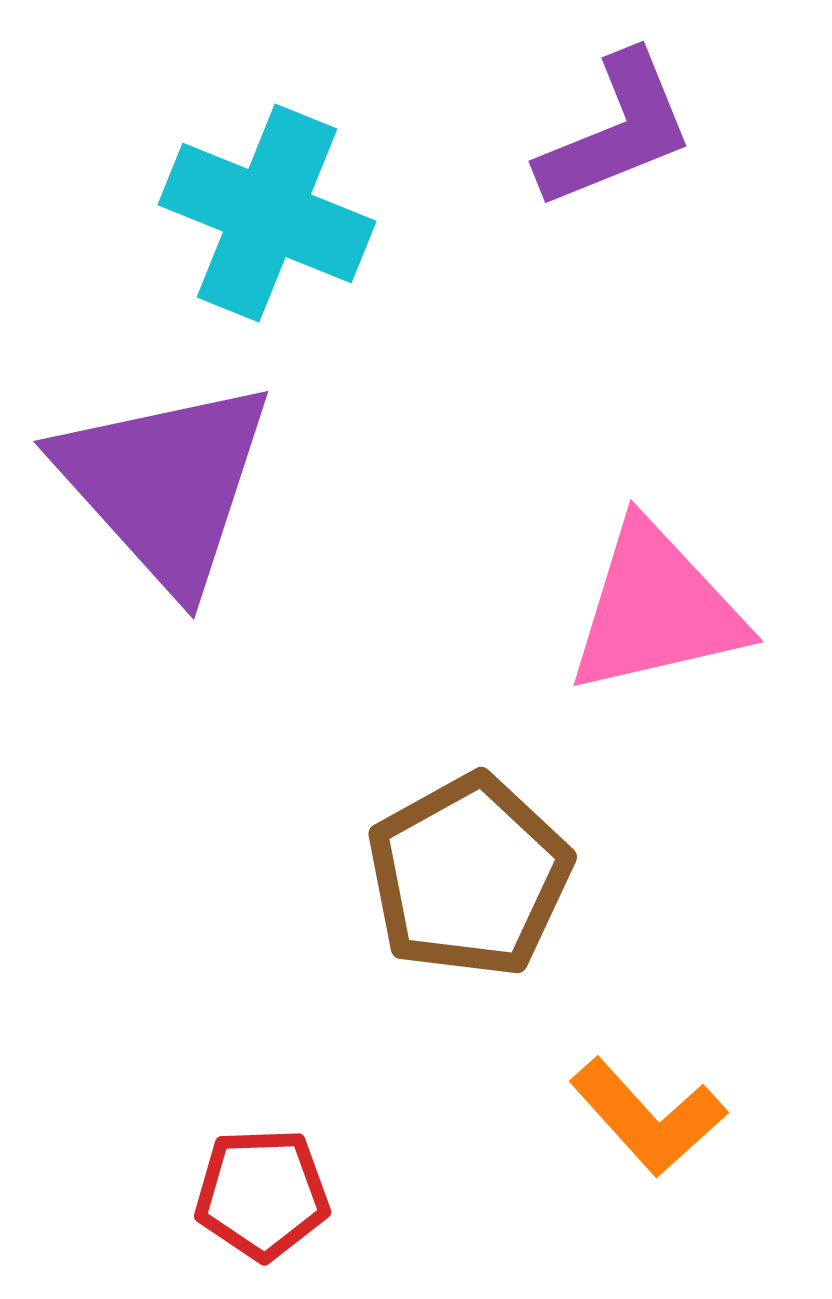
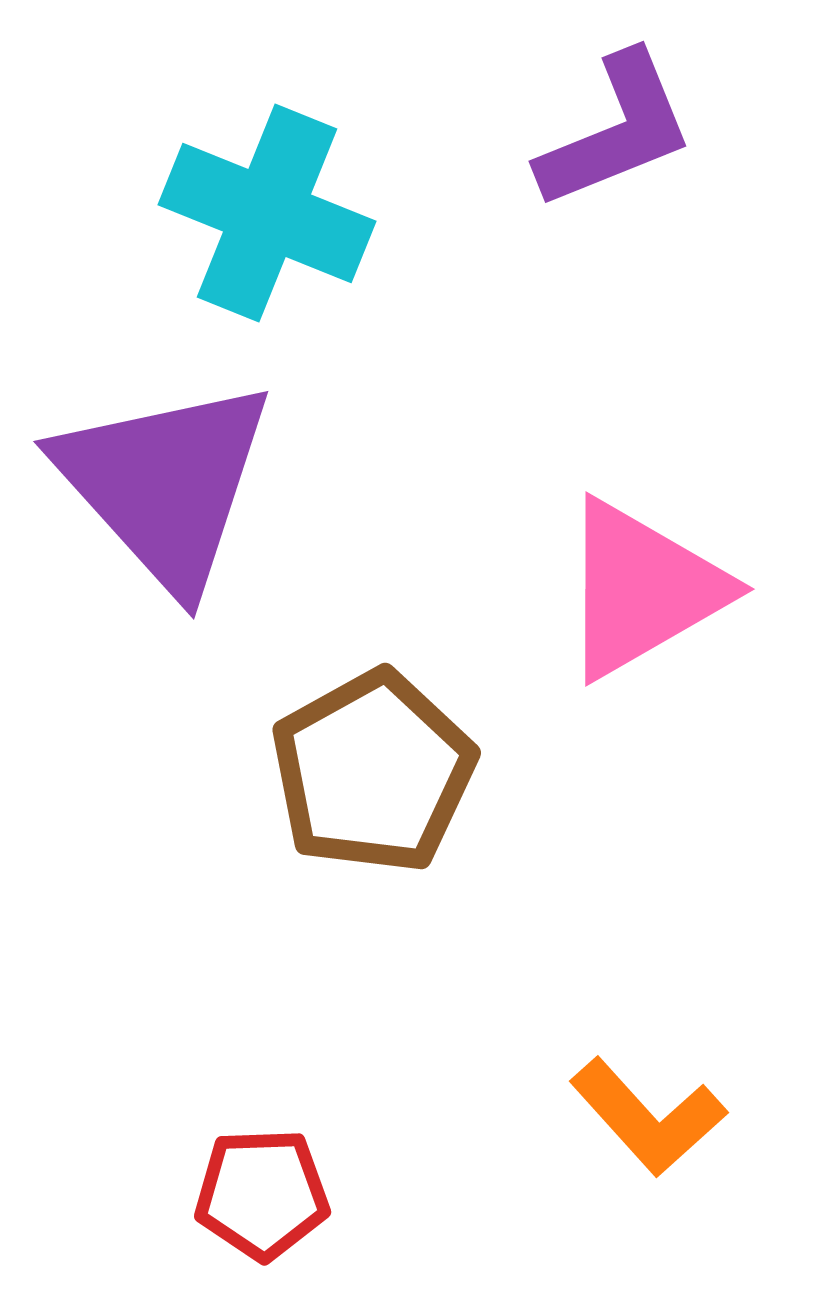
pink triangle: moved 14 px left, 20 px up; rotated 17 degrees counterclockwise
brown pentagon: moved 96 px left, 104 px up
